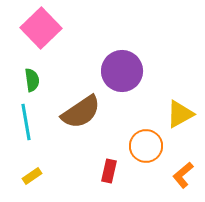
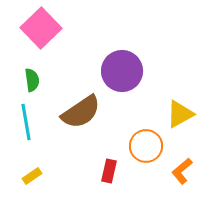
orange L-shape: moved 1 px left, 4 px up
